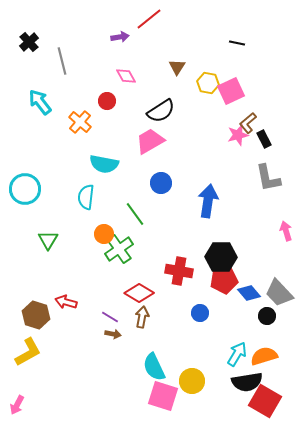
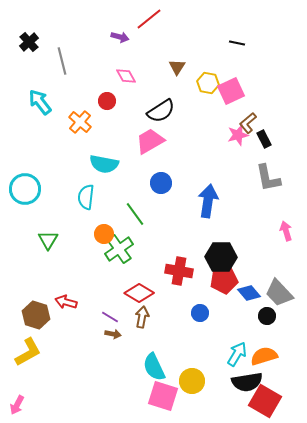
purple arrow at (120, 37): rotated 24 degrees clockwise
